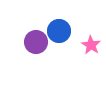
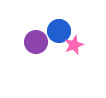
pink star: moved 17 px left; rotated 18 degrees clockwise
